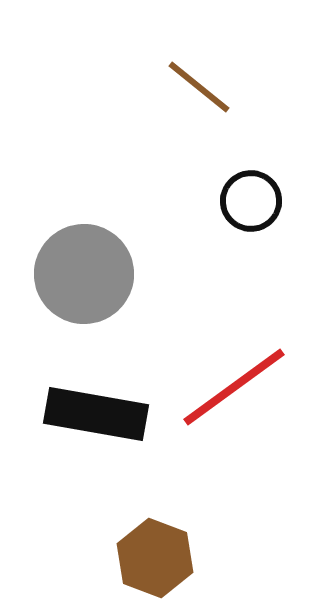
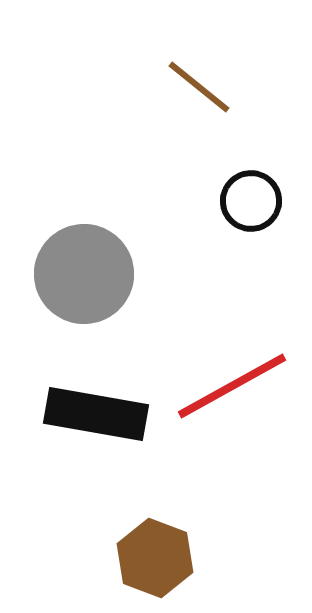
red line: moved 2 px left, 1 px up; rotated 7 degrees clockwise
